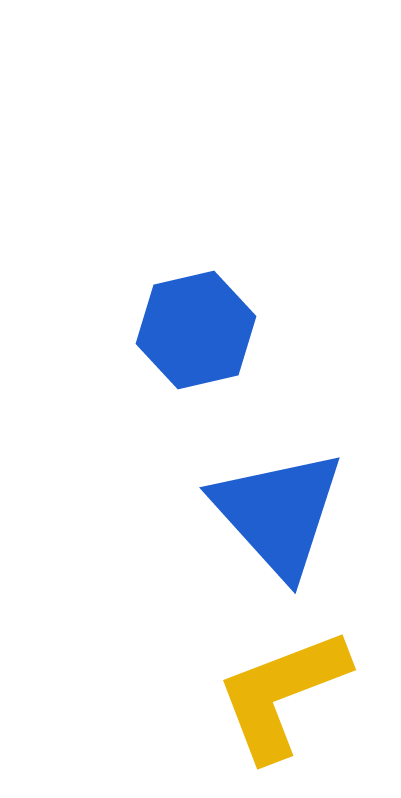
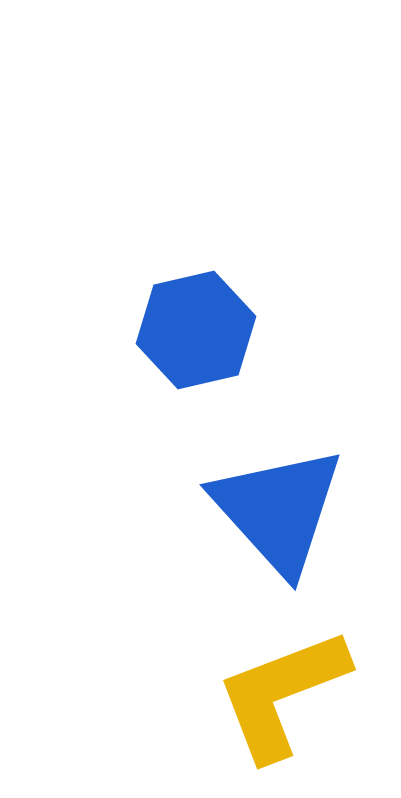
blue triangle: moved 3 px up
